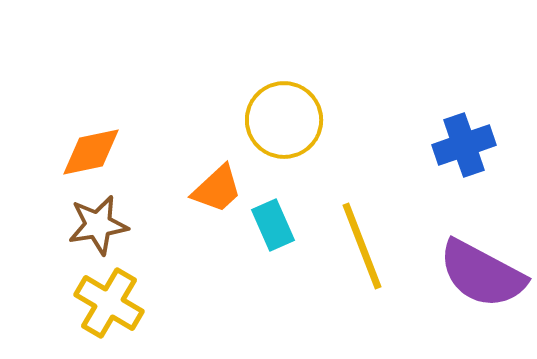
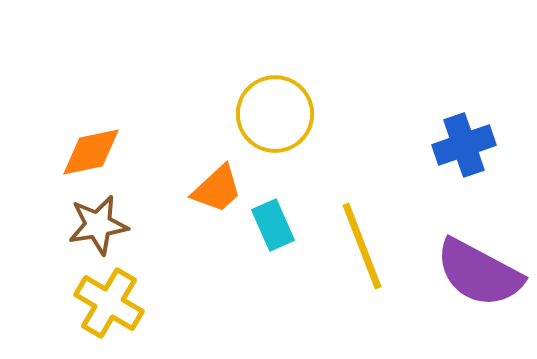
yellow circle: moved 9 px left, 6 px up
purple semicircle: moved 3 px left, 1 px up
